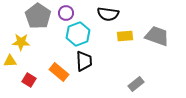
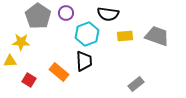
cyan hexagon: moved 9 px right
